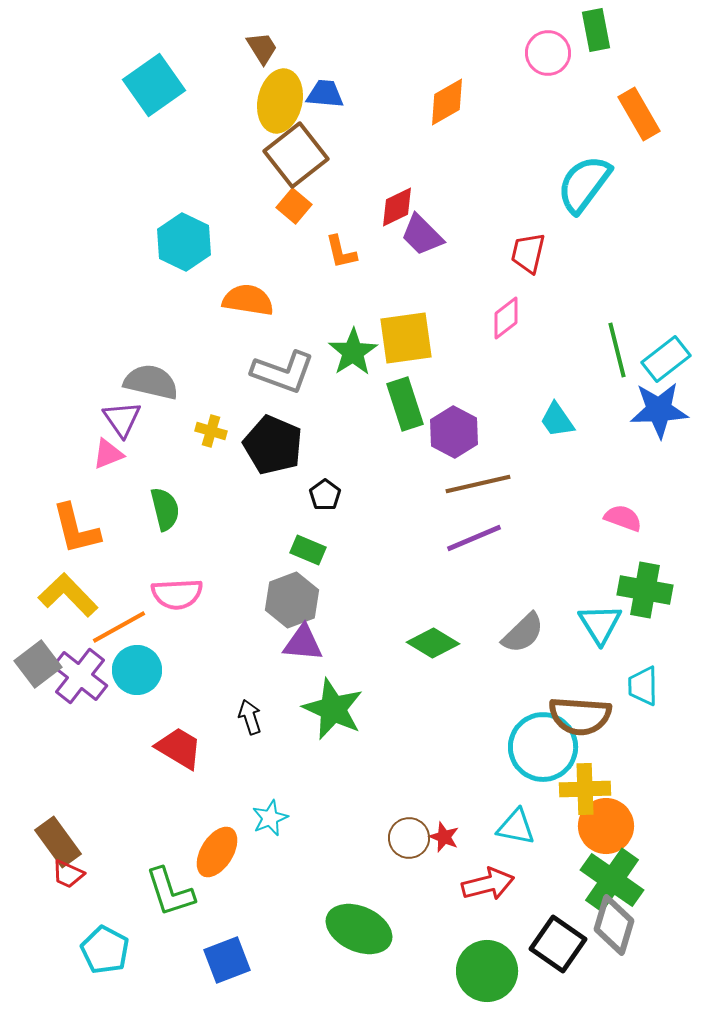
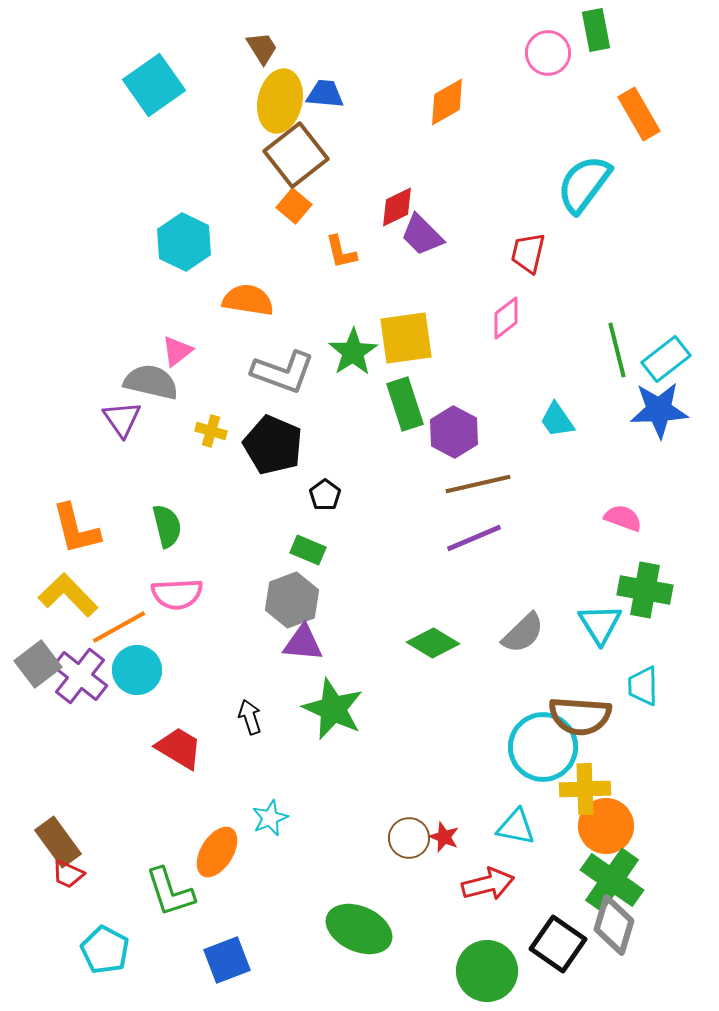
pink triangle at (108, 454): moved 69 px right, 103 px up; rotated 16 degrees counterclockwise
green semicircle at (165, 509): moved 2 px right, 17 px down
